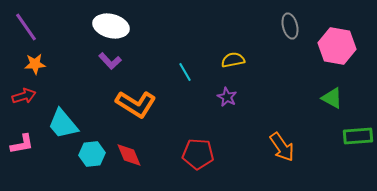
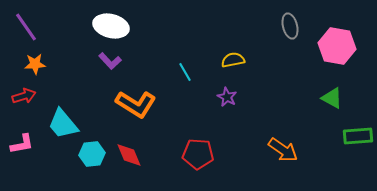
orange arrow: moved 1 px right, 3 px down; rotated 20 degrees counterclockwise
